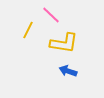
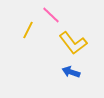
yellow L-shape: moved 9 px right; rotated 44 degrees clockwise
blue arrow: moved 3 px right, 1 px down
